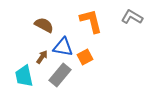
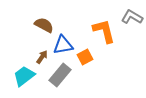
orange L-shape: moved 13 px right, 10 px down
blue triangle: moved 2 px up; rotated 20 degrees counterclockwise
cyan trapezoid: rotated 65 degrees clockwise
